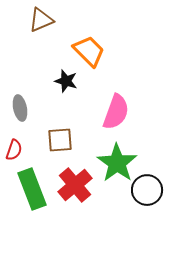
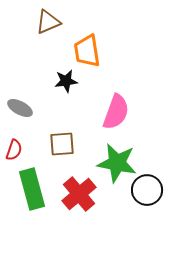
brown triangle: moved 7 px right, 2 px down
orange trapezoid: moved 2 px left; rotated 144 degrees counterclockwise
black star: rotated 25 degrees counterclockwise
gray ellipse: rotated 50 degrees counterclockwise
brown square: moved 2 px right, 4 px down
green star: rotated 24 degrees counterclockwise
red cross: moved 4 px right, 9 px down
green rectangle: rotated 6 degrees clockwise
